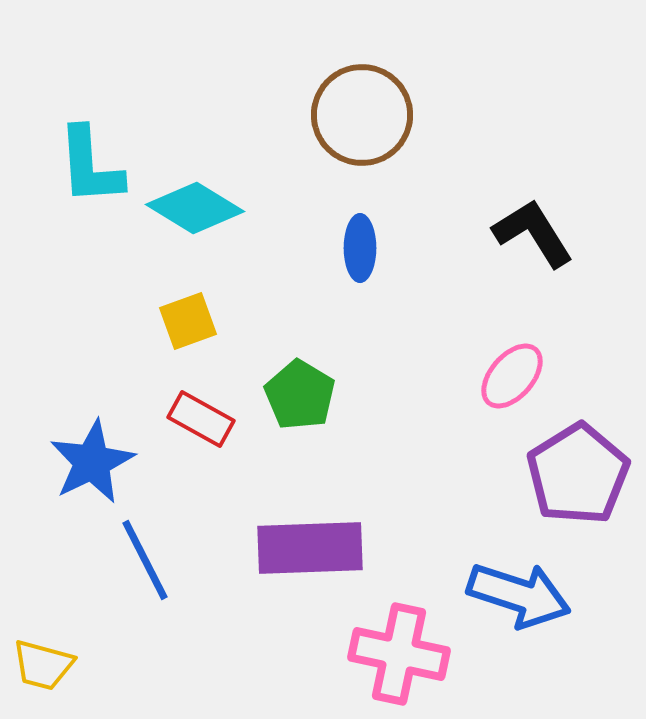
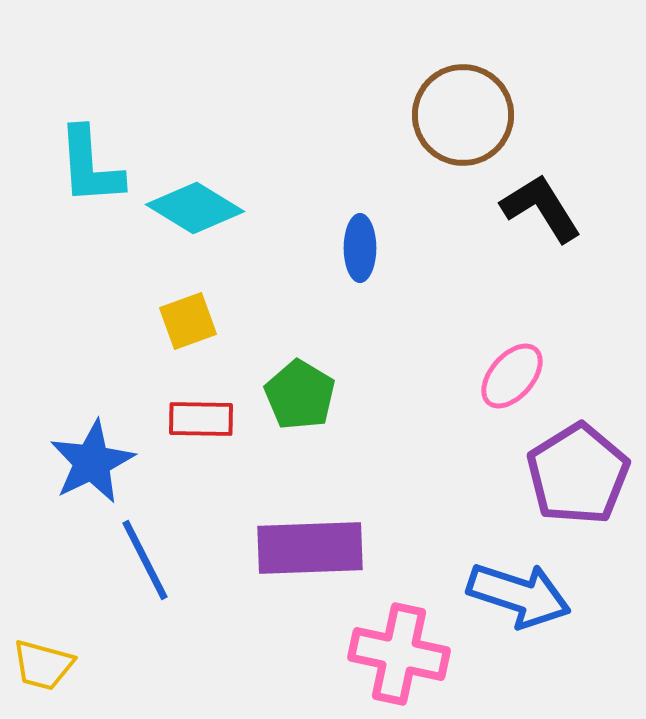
brown circle: moved 101 px right
black L-shape: moved 8 px right, 25 px up
red rectangle: rotated 28 degrees counterclockwise
